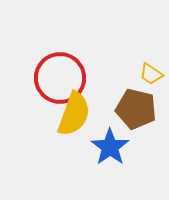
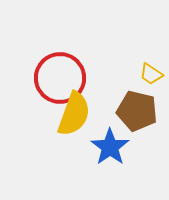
brown pentagon: moved 1 px right, 2 px down
